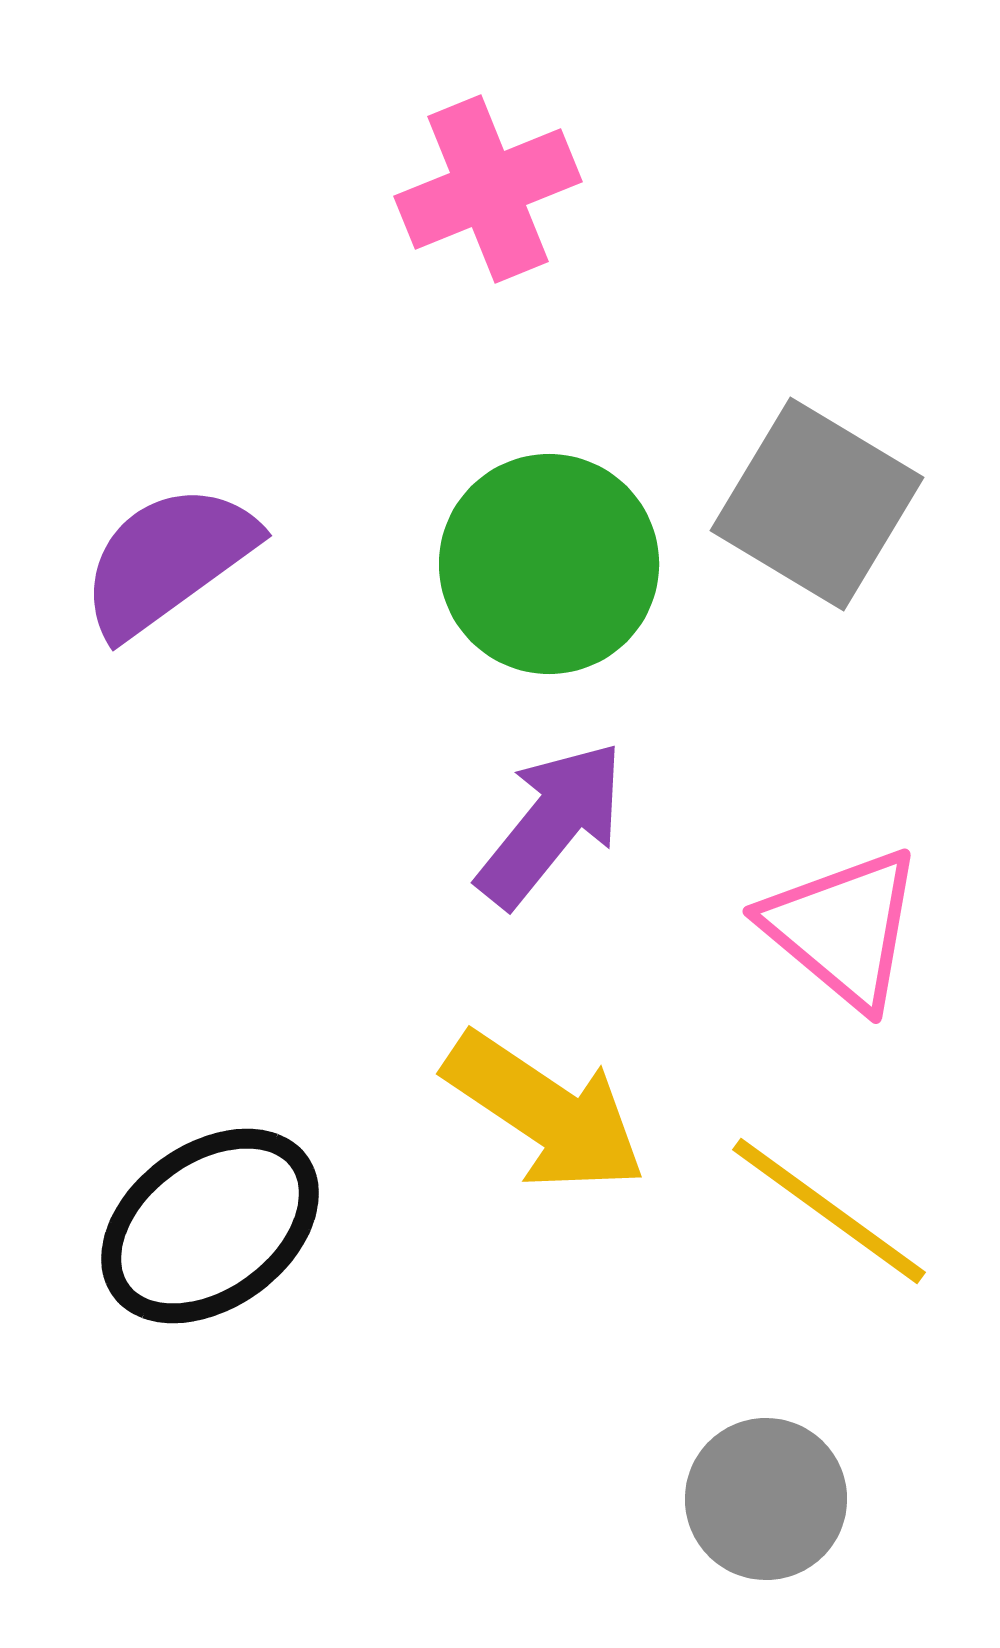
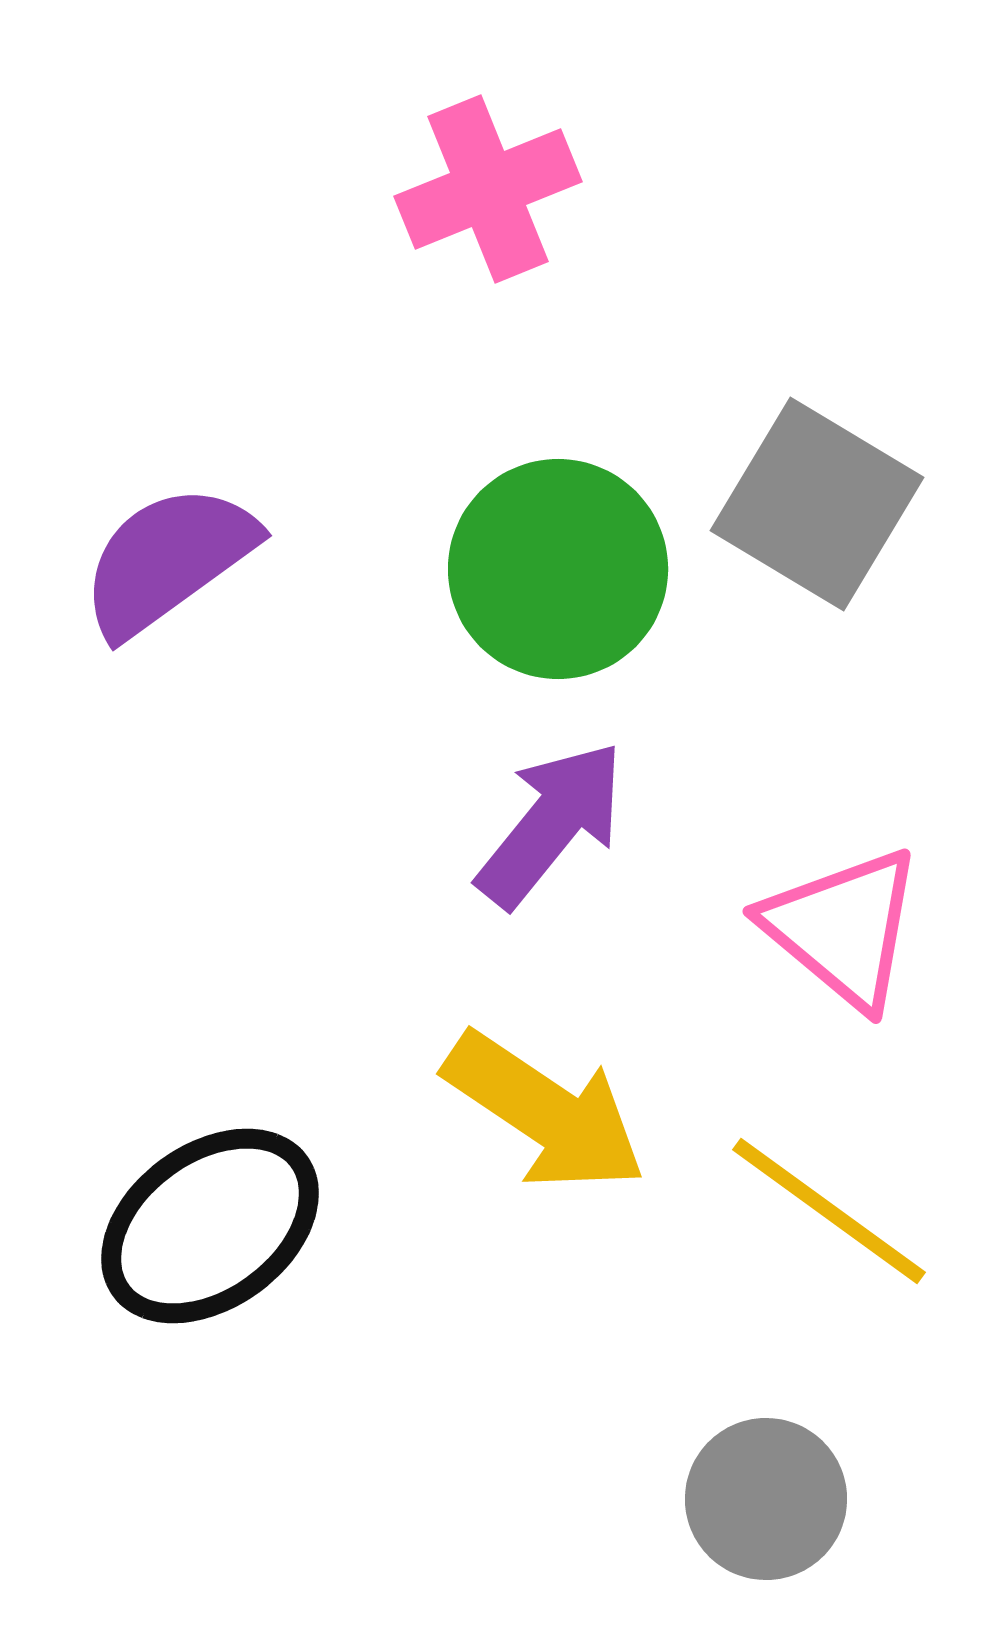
green circle: moved 9 px right, 5 px down
